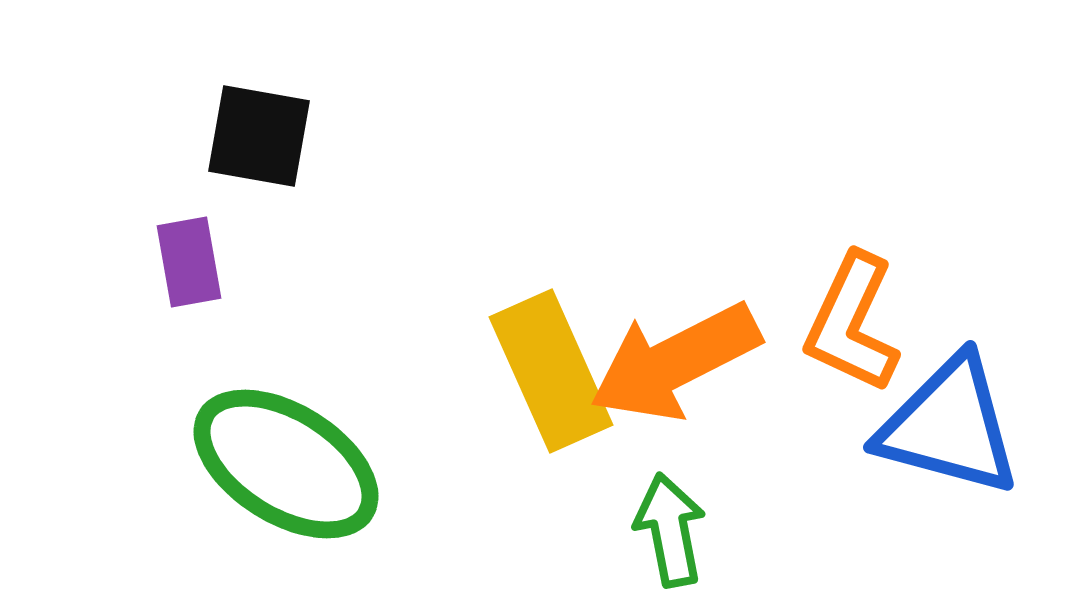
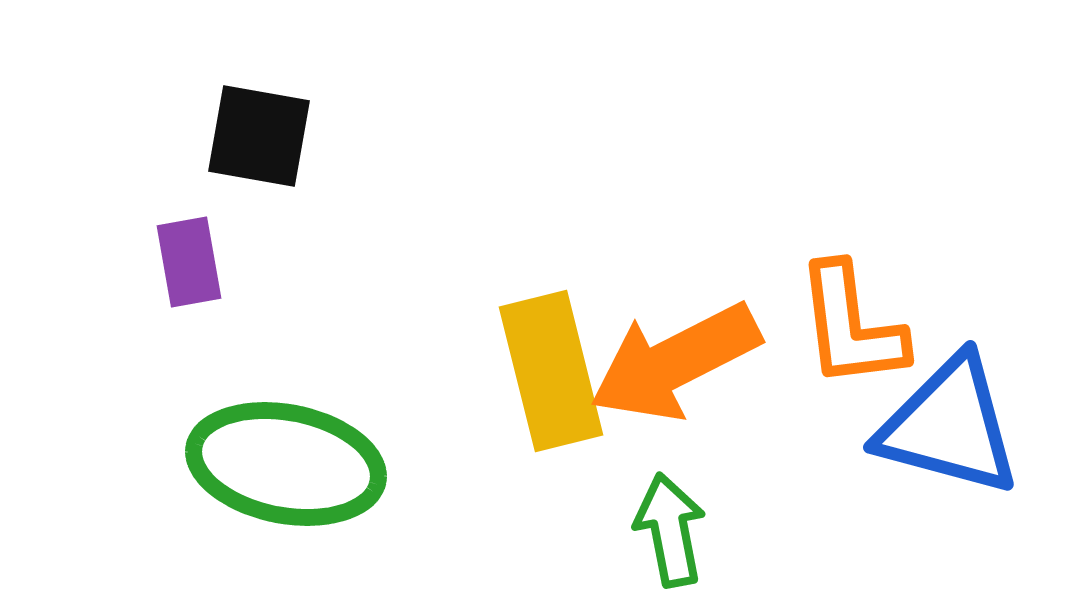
orange L-shape: moved 1 px left, 3 px down; rotated 32 degrees counterclockwise
yellow rectangle: rotated 10 degrees clockwise
green ellipse: rotated 21 degrees counterclockwise
